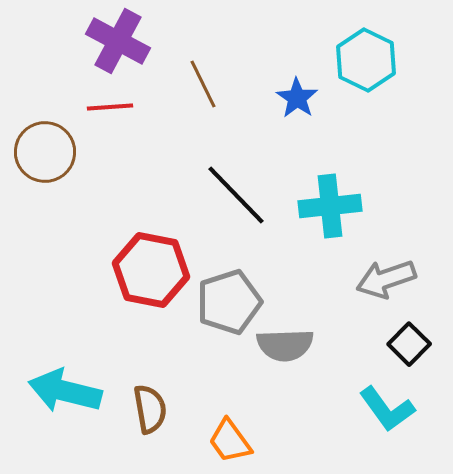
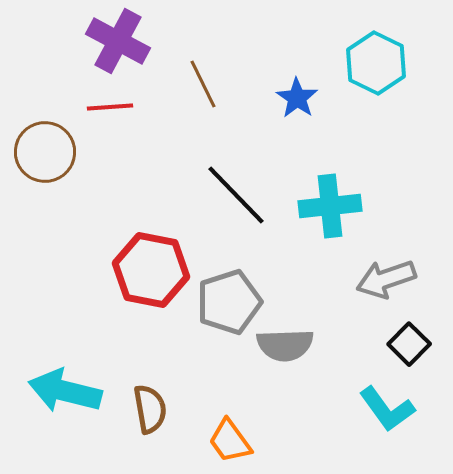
cyan hexagon: moved 10 px right, 3 px down
